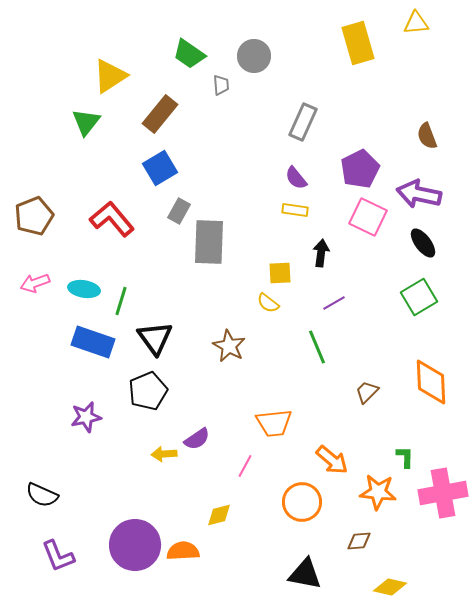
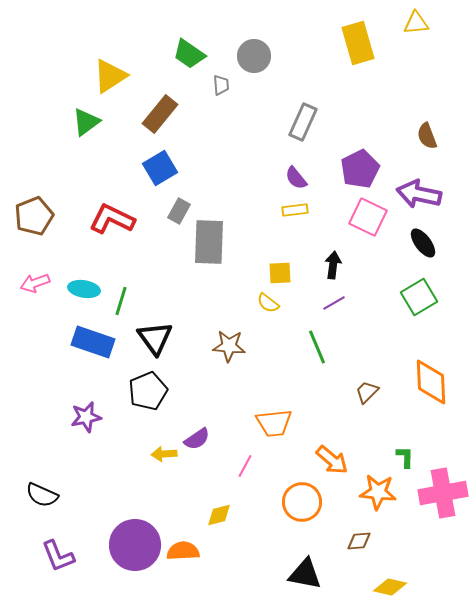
green triangle at (86, 122): rotated 16 degrees clockwise
yellow rectangle at (295, 210): rotated 15 degrees counterclockwise
red L-shape at (112, 219): rotated 24 degrees counterclockwise
black arrow at (321, 253): moved 12 px right, 12 px down
brown star at (229, 346): rotated 24 degrees counterclockwise
